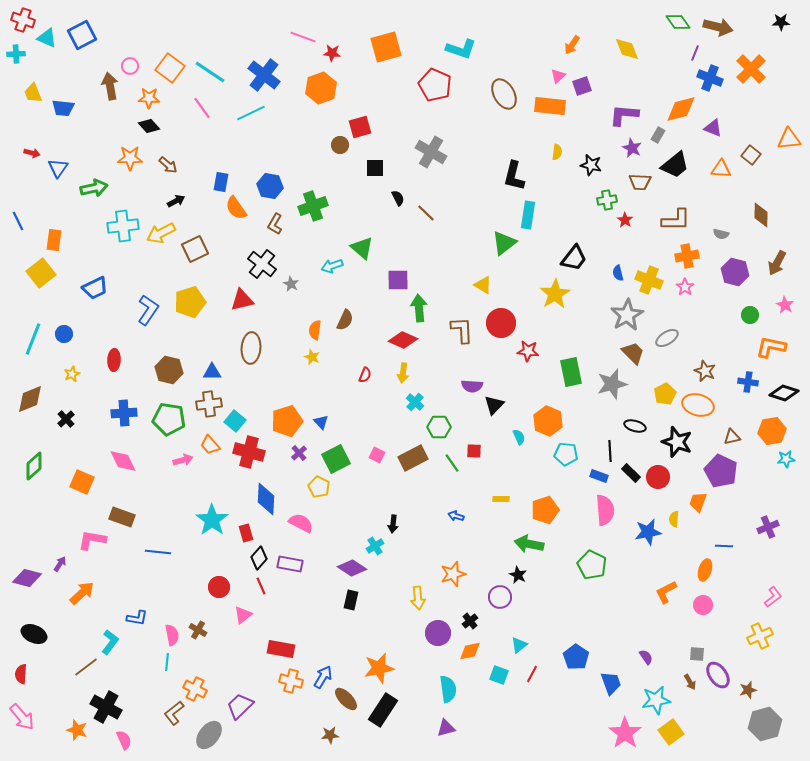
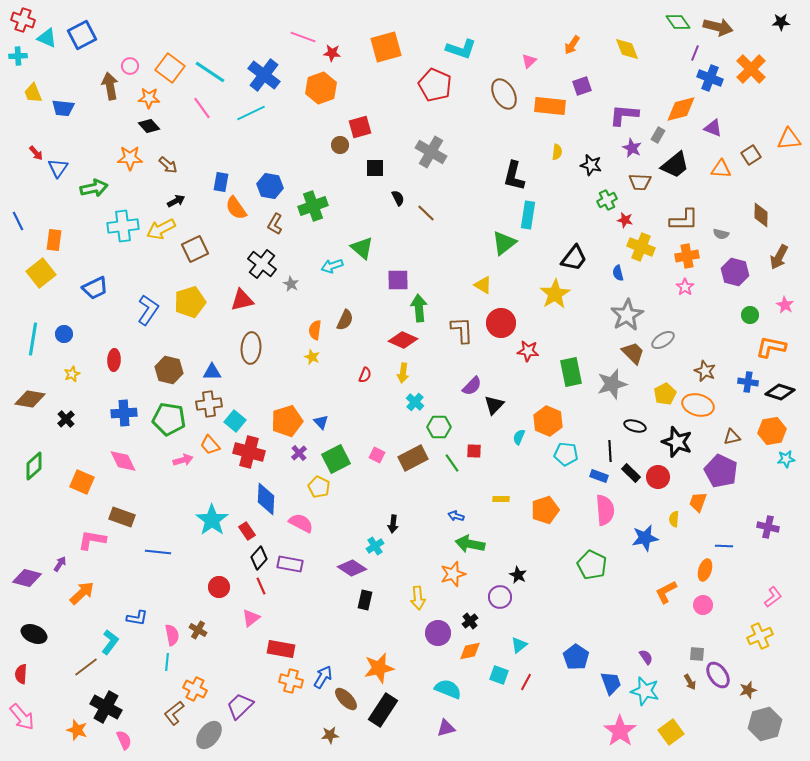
cyan cross at (16, 54): moved 2 px right, 2 px down
pink triangle at (558, 76): moved 29 px left, 15 px up
red arrow at (32, 153): moved 4 px right; rotated 35 degrees clockwise
brown square at (751, 155): rotated 18 degrees clockwise
green cross at (607, 200): rotated 18 degrees counterclockwise
red star at (625, 220): rotated 21 degrees counterclockwise
brown L-shape at (676, 220): moved 8 px right
yellow arrow at (161, 233): moved 4 px up
brown arrow at (777, 263): moved 2 px right, 6 px up
yellow cross at (649, 280): moved 8 px left, 33 px up
gray ellipse at (667, 338): moved 4 px left, 2 px down
cyan line at (33, 339): rotated 12 degrees counterclockwise
purple semicircle at (472, 386): rotated 50 degrees counterclockwise
black diamond at (784, 393): moved 4 px left, 1 px up
brown diamond at (30, 399): rotated 32 degrees clockwise
cyan semicircle at (519, 437): rotated 133 degrees counterclockwise
purple cross at (768, 527): rotated 35 degrees clockwise
blue star at (648, 532): moved 3 px left, 6 px down
red rectangle at (246, 533): moved 1 px right, 2 px up; rotated 18 degrees counterclockwise
green arrow at (529, 544): moved 59 px left
black rectangle at (351, 600): moved 14 px right
pink triangle at (243, 615): moved 8 px right, 3 px down
red line at (532, 674): moved 6 px left, 8 px down
cyan semicircle at (448, 689): rotated 60 degrees counterclockwise
cyan star at (656, 700): moved 11 px left, 9 px up; rotated 24 degrees clockwise
pink star at (625, 733): moved 5 px left, 2 px up
